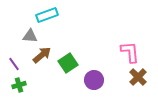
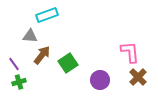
brown arrow: rotated 12 degrees counterclockwise
purple circle: moved 6 px right
green cross: moved 3 px up
